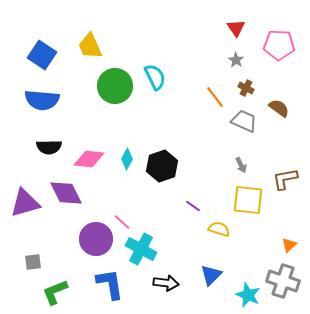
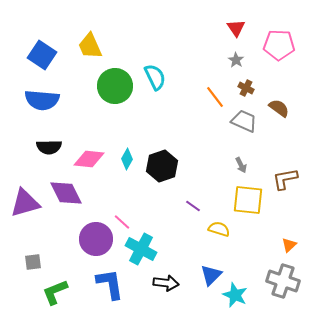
cyan star: moved 13 px left
